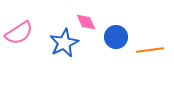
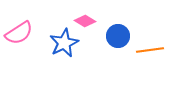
pink diamond: moved 1 px left, 1 px up; rotated 35 degrees counterclockwise
blue circle: moved 2 px right, 1 px up
